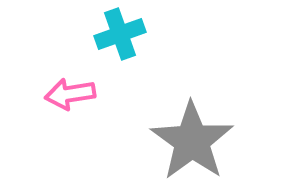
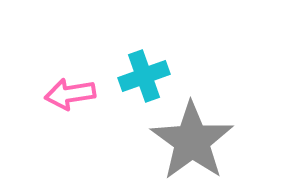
cyan cross: moved 24 px right, 42 px down
